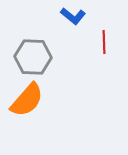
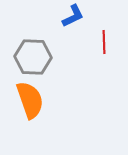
blue L-shape: rotated 65 degrees counterclockwise
orange semicircle: moved 3 px right; rotated 60 degrees counterclockwise
